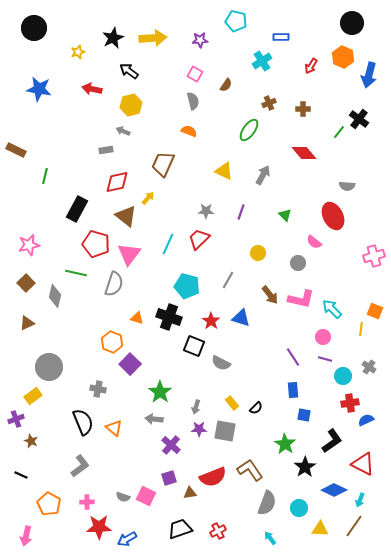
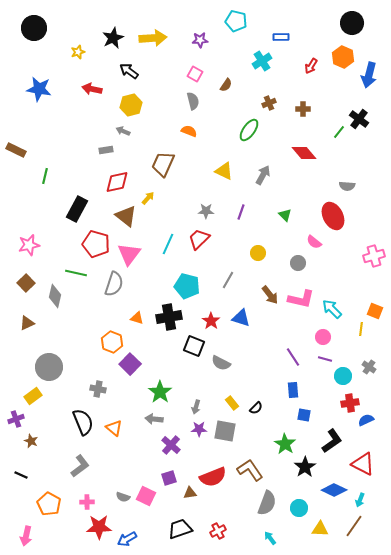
black cross at (169, 317): rotated 30 degrees counterclockwise
